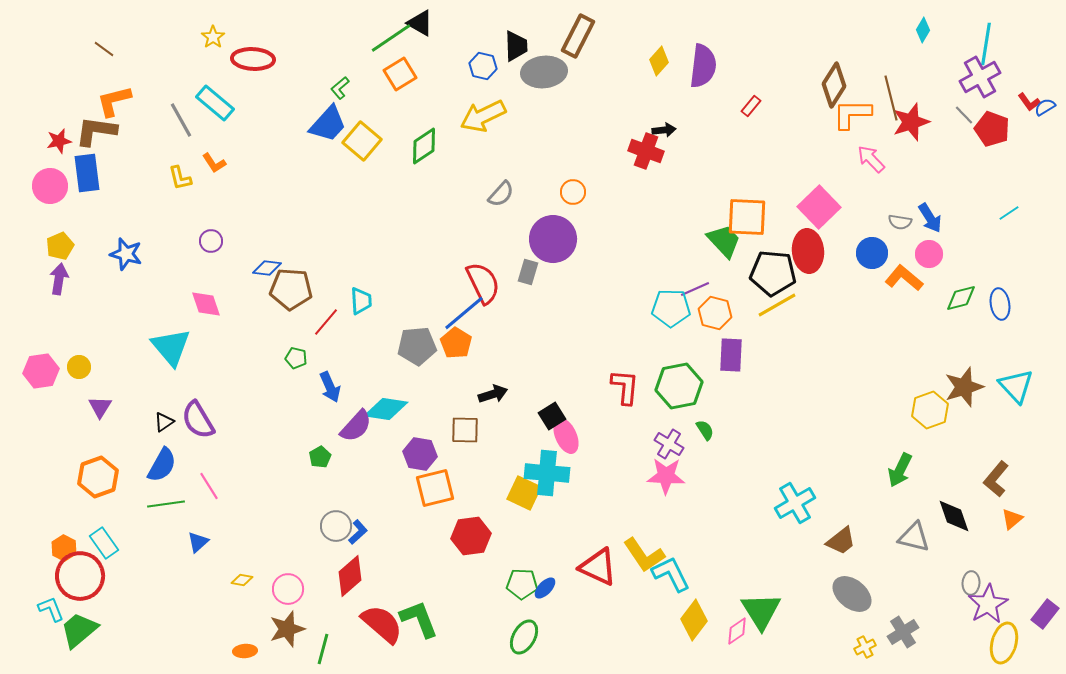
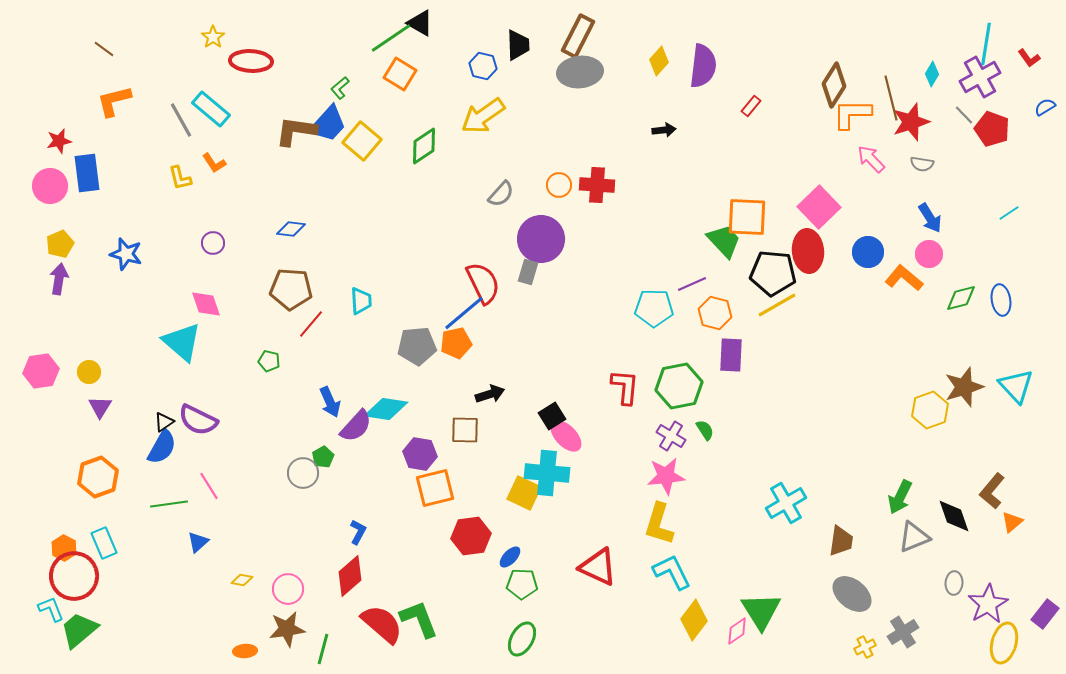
cyan diamond at (923, 30): moved 9 px right, 44 px down
black trapezoid at (516, 46): moved 2 px right, 1 px up
red ellipse at (253, 59): moved 2 px left, 2 px down
gray ellipse at (544, 72): moved 36 px right
orange square at (400, 74): rotated 28 degrees counterclockwise
red L-shape at (1029, 102): moved 44 px up
cyan rectangle at (215, 103): moved 4 px left, 6 px down
yellow arrow at (483, 116): rotated 9 degrees counterclockwise
brown L-shape at (96, 131): moved 200 px right
red cross at (646, 151): moved 49 px left, 34 px down; rotated 16 degrees counterclockwise
orange circle at (573, 192): moved 14 px left, 7 px up
gray semicircle at (900, 222): moved 22 px right, 58 px up
purple circle at (553, 239): moved 12 px left
purple circle at (211, 241): moved 2 px right, 2 px down
yellow pentagon at (60, 246): moved 2 px up
blue circle at (872, 253): moved 4 px left, 1 px up
blue diamond at (267, 268): moved 24 px right, 39 px up
purple line at (695, 289): moved 3 px left, 5 px up
blue ellipse at (1000, 304): moved 1 px right, 4 px up
cyan pentagon at (671, 308): moved 17 px left
red line at (326, 322): moved 15 px left, 2 px down
orange pentagon at (456, 343): rotated 28 degrees clockwise
cyan triangle at (171, 347): moved 11 px right, 5 px up; rotated 9 degrees counterclockwise
green pentagon at (296, 358): moved 27 px left, 3 px down
yellow circle at (79, 367): moved 10 px right, 5 px down
blue arrow at (330, 387): moved 15 px down
black arrow at (493, 394): moved 3 px left
purple semicircle at (198, 420): rotated 33 degrees counterclockwise
pink ellipse at (566, 436): rotated 20 degrees counterclockwise
purple cross at (669, 444): moved 2 px right, 8 px up
green pentagon at (320, 457): moved 3 px right
blue semicircle at (162, 465): moved 18 px up
green arrow at (900, 470): moved 27 px down
pink star at (666, 476): rotated 9 degrees counterclockwise
brown L-shape at (996, 479): moved 4 px left, 12 px down
cyan cross at (795, 503): moved 9 px left
green line at (166, 504): moved 3 px right
orange triangle at (1012, 519): moved 3 px down
gray circle at (336, 526): moved 33 px left, 53 px up
blue L-shape at (358, 532): rotated 20 degrees counterclockwise
gray triangle at (914, 537): rotated 36 degrees counterclockwise
brown trapezoid at (841, 541): rotated 44 degrees counterclockwise
cyan rectangle at (104, 543): rotated 12 degrees clockwise
yellow L-shape at (644, 555): moved 15 px right, 31 px up; rotated 51 degrees clockwise
cyan L-shape at (671, 574): moved 1 px right, 2 px up
red circle at (80, 576): moved 6 px left
gray ellipse at (971, 583): moved 17 px left
blue ellipse at (545, 588): moved 35 px left, 31 px up
brown star at (287, 629): rotated 9 degrees clockwise
green ellipse at (524, 637): moved 2 px left, 2 px down
